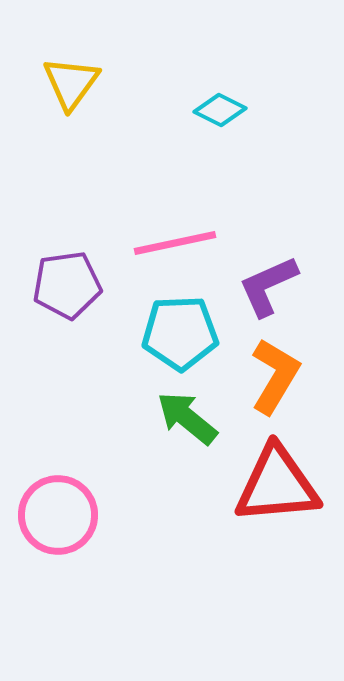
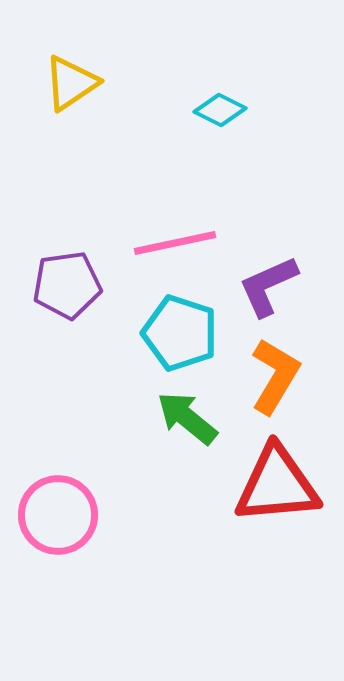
yellow triangle: rotated 20 degrees clockwise
cyan pentagon: rotated 20 degrees clockwise
